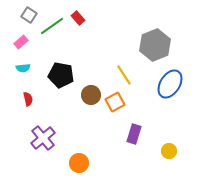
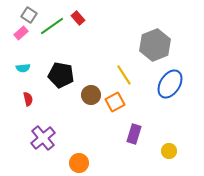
pink rectangle: moved 9 px up
